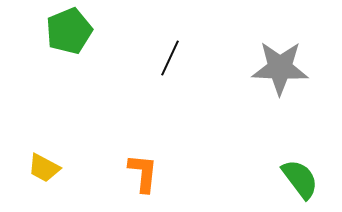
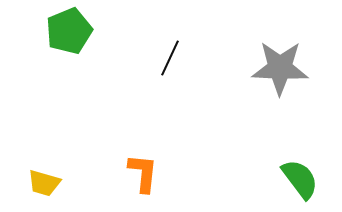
yellow trapezoid: moved 15 px down; rotated 12 degrees counterclockwise
